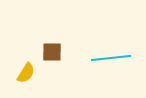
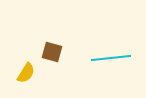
brown square: rotated 15 degrees clockwise
